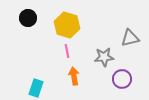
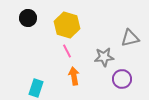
pink line: rotated 16 degrees counterclockwise
